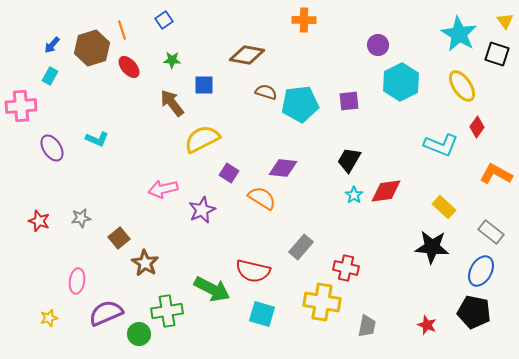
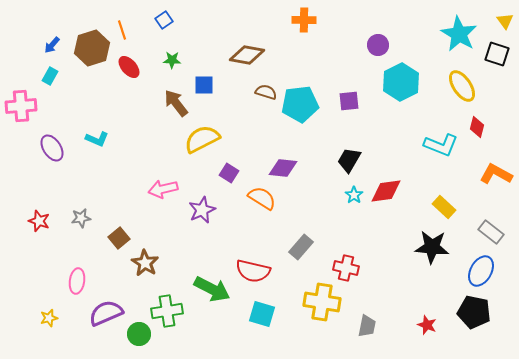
brown arrow at (172, 103): moved 4 px right
red diamond at (477, 127): rotated 20 degrees counterclockwise
